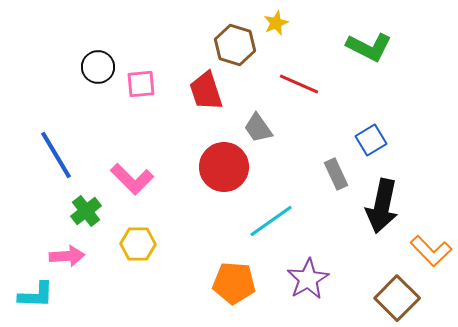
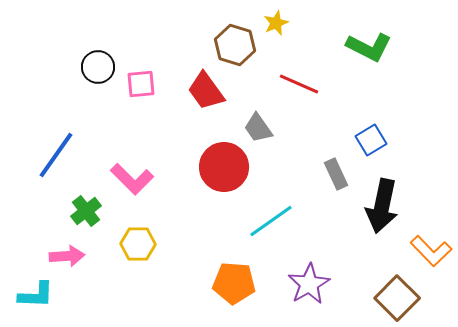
red trapezoid: rotated 18 degrees counterclockwise
blue line: rotated 66 degrees clockwise
purple star: moved 1 px right, 5 px down
